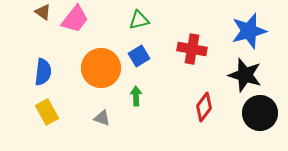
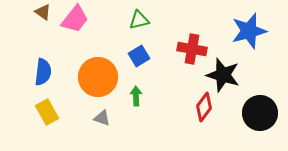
orange circle: moved 3 px left, 9 px down
black star: moved 22 px left
